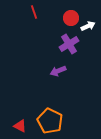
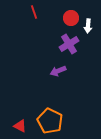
white arrow: rotated 120 degrees clockwise
